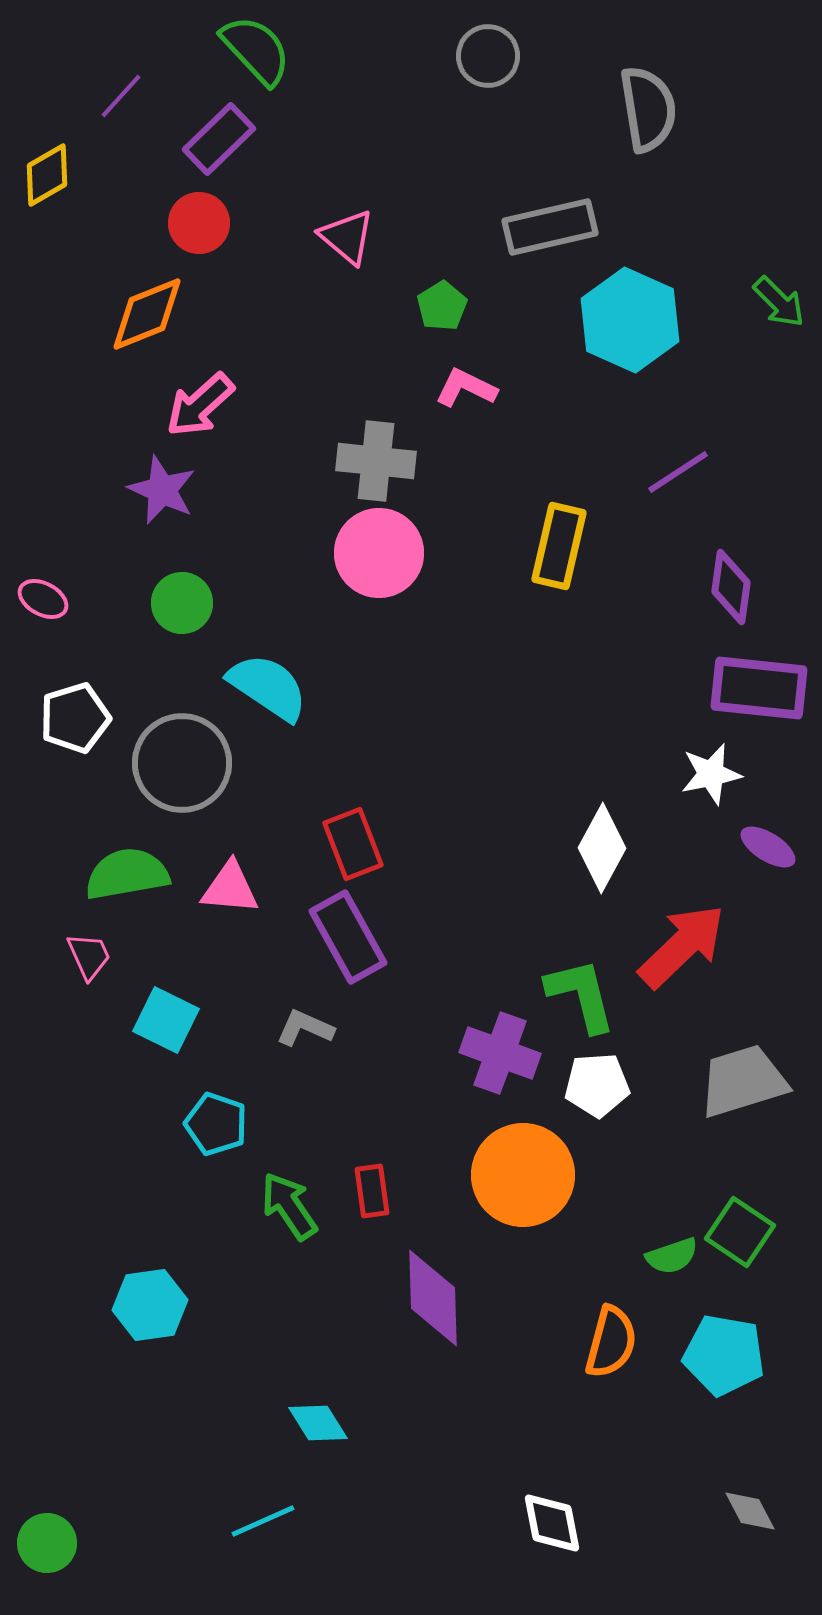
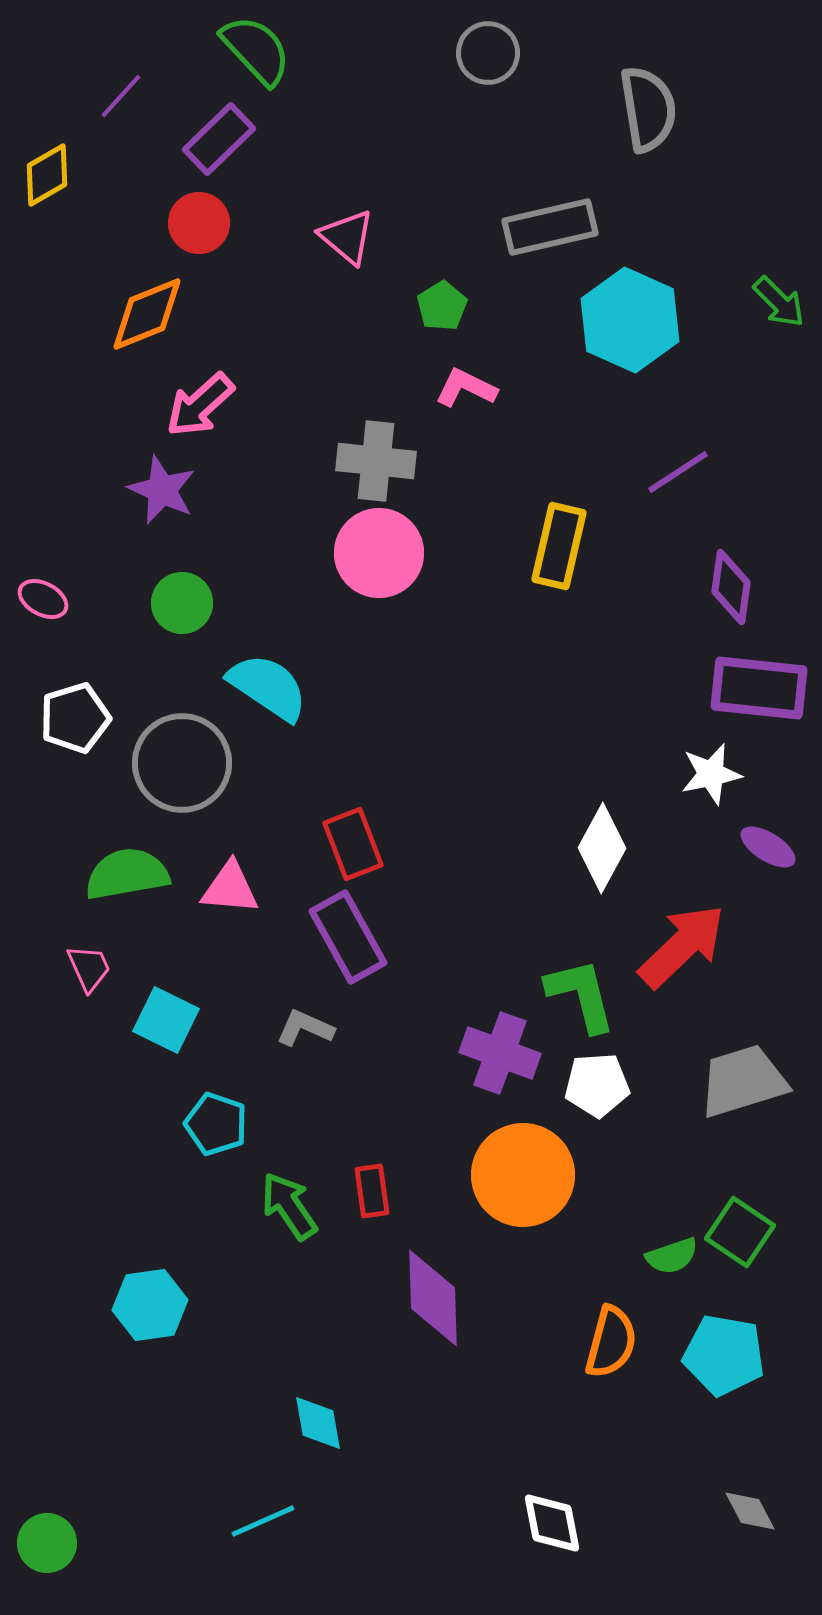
gray circle at (488, 56): moved 3 px up
pink trapezoid at (89, 956): moved 12 px down
cyan diamond at (318, 1423): rotated 22 degrees clockwise
